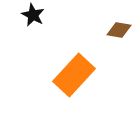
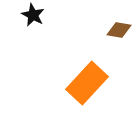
orange rectangle: moved 13 px right, 8 px down
